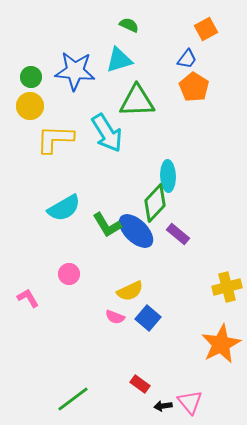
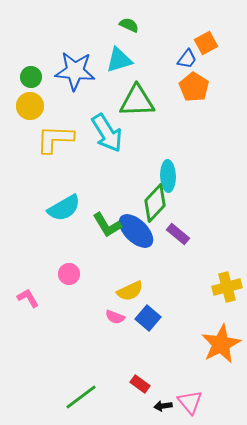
orange square: moved 14 px down
green line: moved 8 px right, 2 px up
